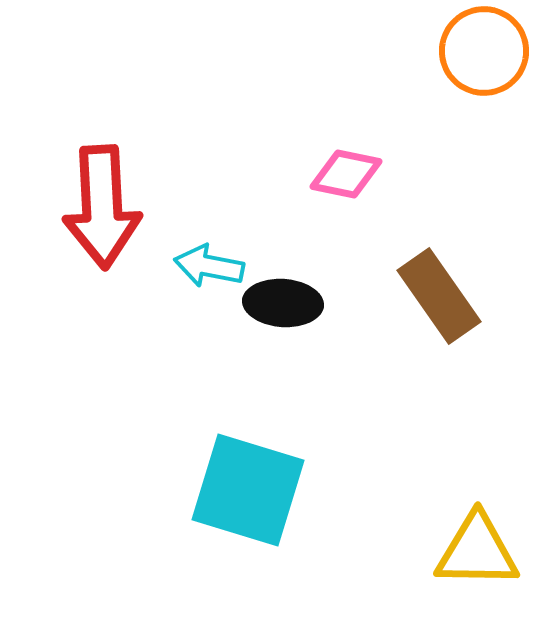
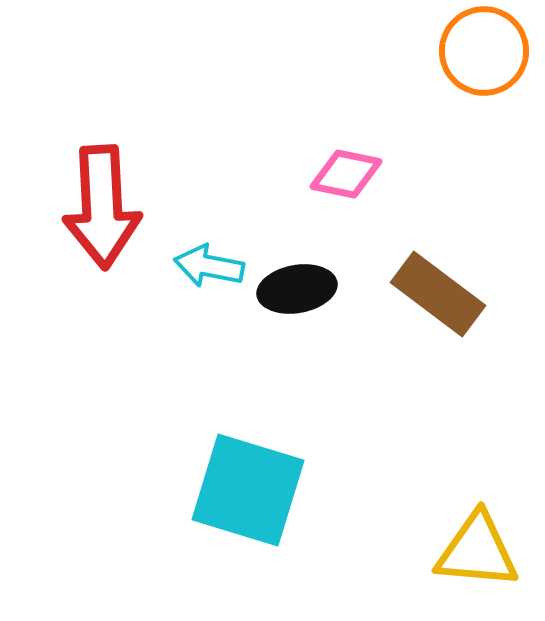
brown rectangle: moved 1 px left, 2 px up; rotated 18 degrees counterclockwise
black ellipse: moved 14 px right, 14 px up; rotated 14 degrees counterclockwise
yellow triangle: rotated 4 degrees clockwise
